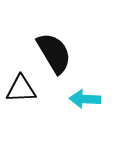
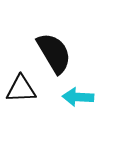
cyan arrow: moved 7 px left, 2 px up
